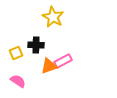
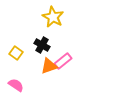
black cross: moved 6 px right; rotated 28 degrees clockwise
yellow square: rotated 32 degrees counterclockwise
pink rectangle: rotated 12 degrees counterclockwise
pink semicircle: moved 2 px left, 4 px down
